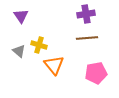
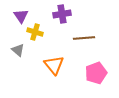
purple cross: moved 24 px left
brown line: moved 3 px left
yellow cross: moved 4 px left, 13 px up
gray triangle: moved 1 px left, 1 px up
pink pentagon: rotated 10 degrees counterclockwise
